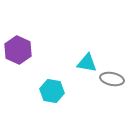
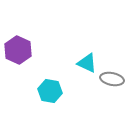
cyan triangle: rotated 15 degrees clockwise
cyan hexagon: moved 2 px left
